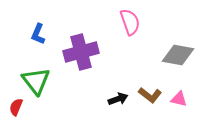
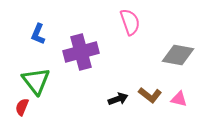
red semicircle: moved 6 px right
